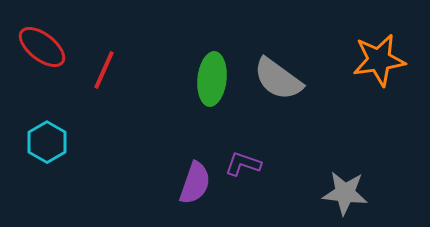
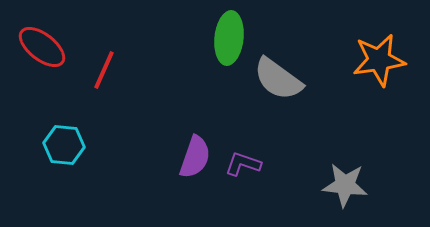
green ellipse: moved 17 px right, 41 px up
cyan hexagon: moved 17 px right, 3 px down; rotated 24 degrees counterclockwise
purple semicircle: moved 26 px up
gray star: moved 8 px up
